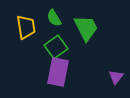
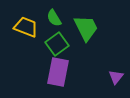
yellow trapezoid: rotated 60 degrees counterclockwise
green square: moved 1 px right, 3 px up
